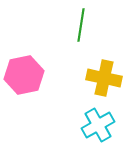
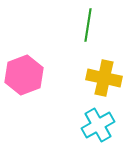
green line: moved 7 px right
pink hexagon: rotated 9 degrees counterclockwise
